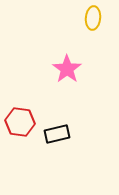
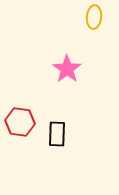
yellow ellipse: moved 1 px right, 1 px up
black rectangle: rotated 75 degrees counterclockwise
